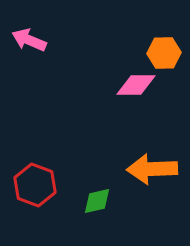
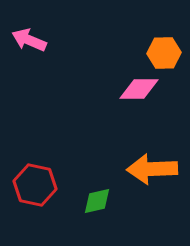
pink diamond: moved 3 px right, 4 px down
red hexagon: rotated 9 degrees counterclockwise
